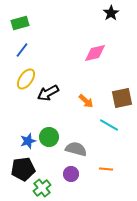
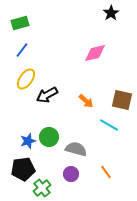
black arrow: moved 1 px left, 2 px down
brown square: moved 2 px down; rotated 25 degrees clockwise
orange line: moved 3 px down; rotated 48 degrees clockwise
